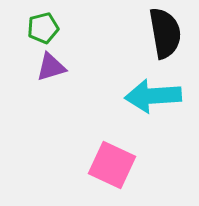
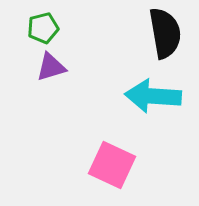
cyan arrow: rotated 8 degrees clockwise
